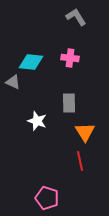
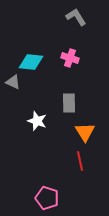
pink cross: rotated 12 degrees clockwise
